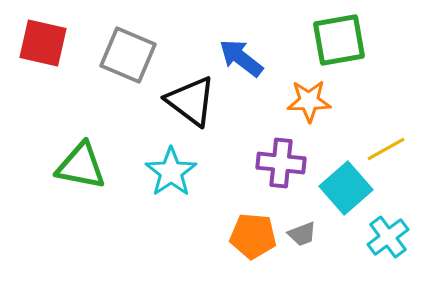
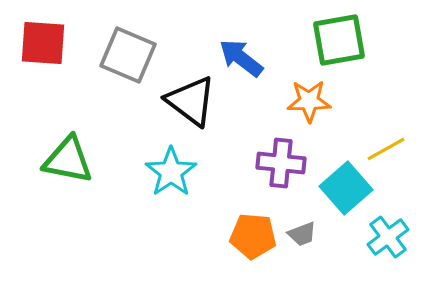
red square: rotated 9 degrees counterclockwise
green triangle: moved 13 px left, 6 px up
